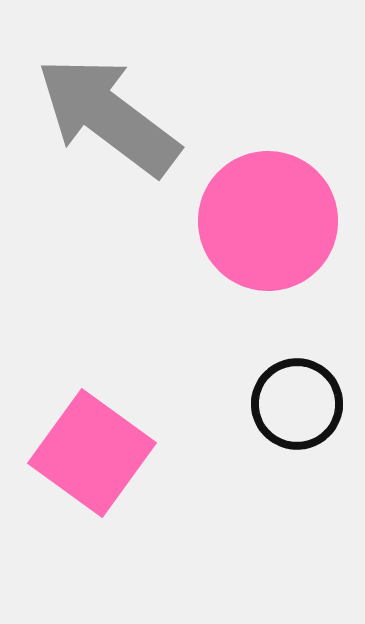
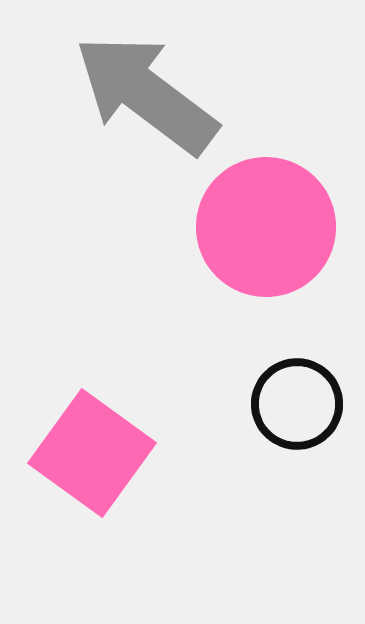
gray arrow: moved 38 px right, 22 px up
pink circle: moved 2 px left, 6 px down
